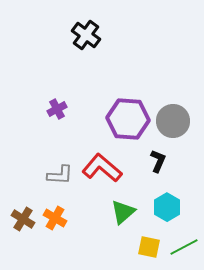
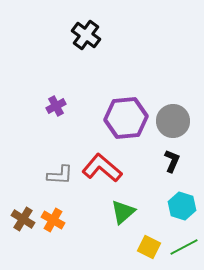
purple cross: moved 1 px left, 3 px up
purple hexagon: moved 2 px left, 1 px up; rotated 9 degrees counterclockwise
black L-shape: moved 14 px right
cyan hexagon: moved 15 px right, 1 px up; rotated 12 degrees counterclockwise
orange cross: moved 2 px left, 2 px down
yellow square: rotated 15 degrees clockwise
